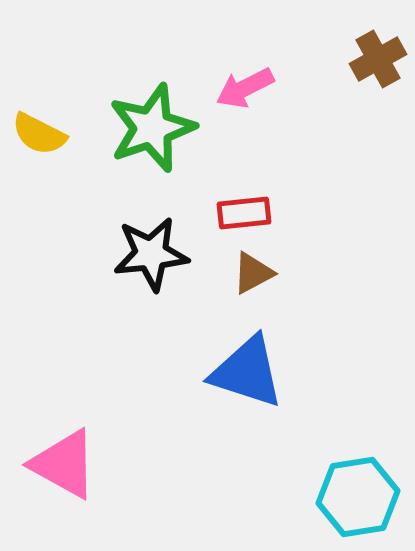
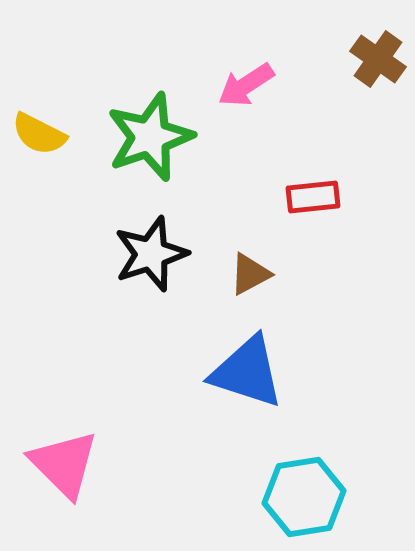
brown cross: rotated 26 degrees counterclockwise
pink arrow: moved 1 px right, 3 px up; rotated 6 degrees counterclockwise
green star: moved 2 px left, 9 px down
red rectangle: moved 69 px right, 16 px up
black star: rotated 12 degrees counterclockwise
brown triangle: moved 3 px left, 1 px down
pink triangle: rotated 16 degrees clockwise
cyan hexagon: moved 54 px left
